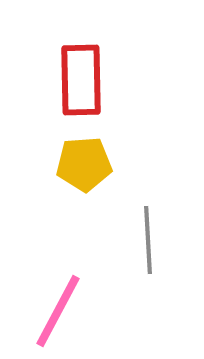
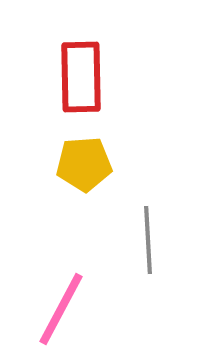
red rectangle: moved 3 px up
pink line: moved 3 px right, 2 px up
